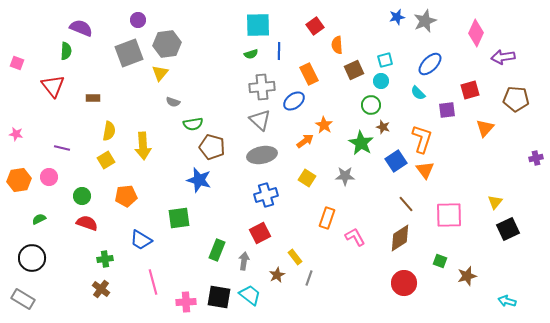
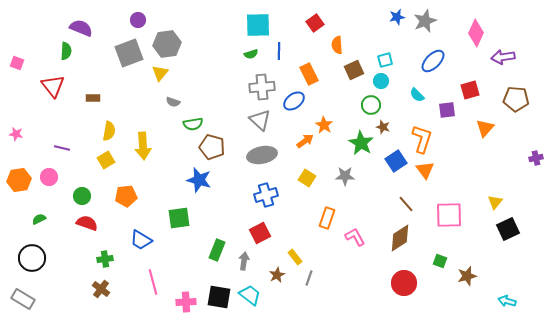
red square at (315, 26): moved 3 px up
blue ellipse at (430, 64): moved 3 px right, 3 px up
cyan semicircle at (418, 93): moved 1 px left, 2 px down
